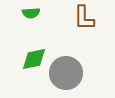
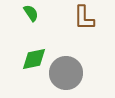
green semicircle: rotated 120 degrees counterclockwise
